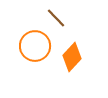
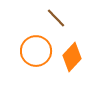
orange circle: moved 1 px right, 5 px down
